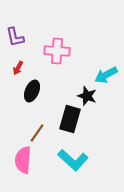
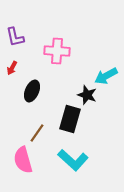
red arrow: moved 6 px left
cyan arrow: moved 1 px down
black star: moved 1 px up
pink semicircle: rotated 20 degrees counterclockwise
